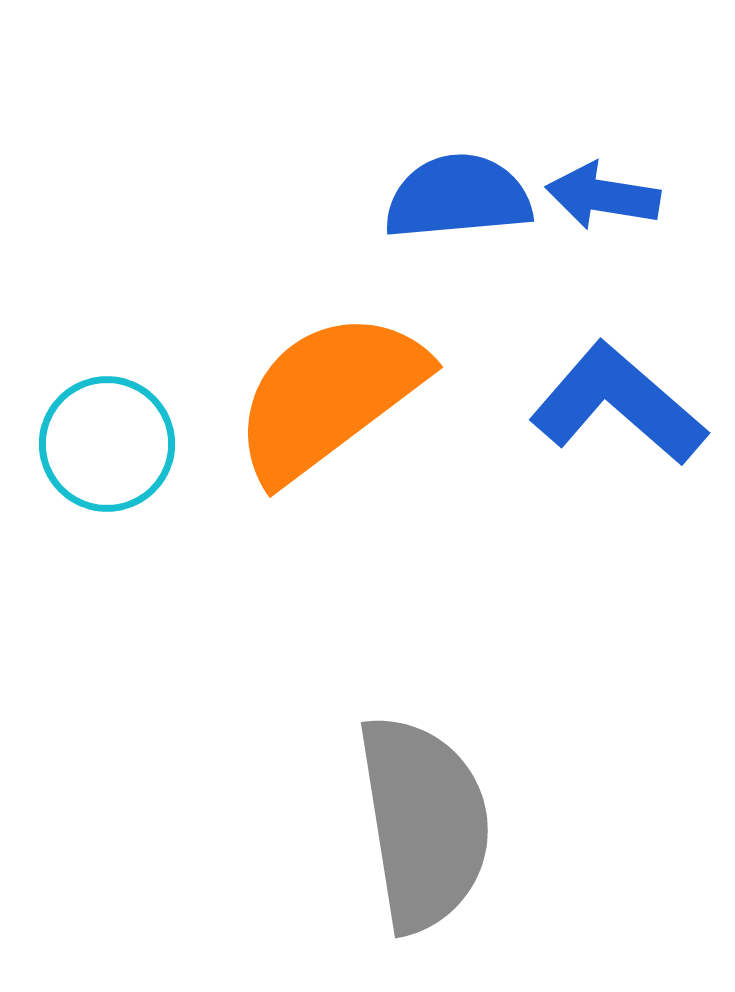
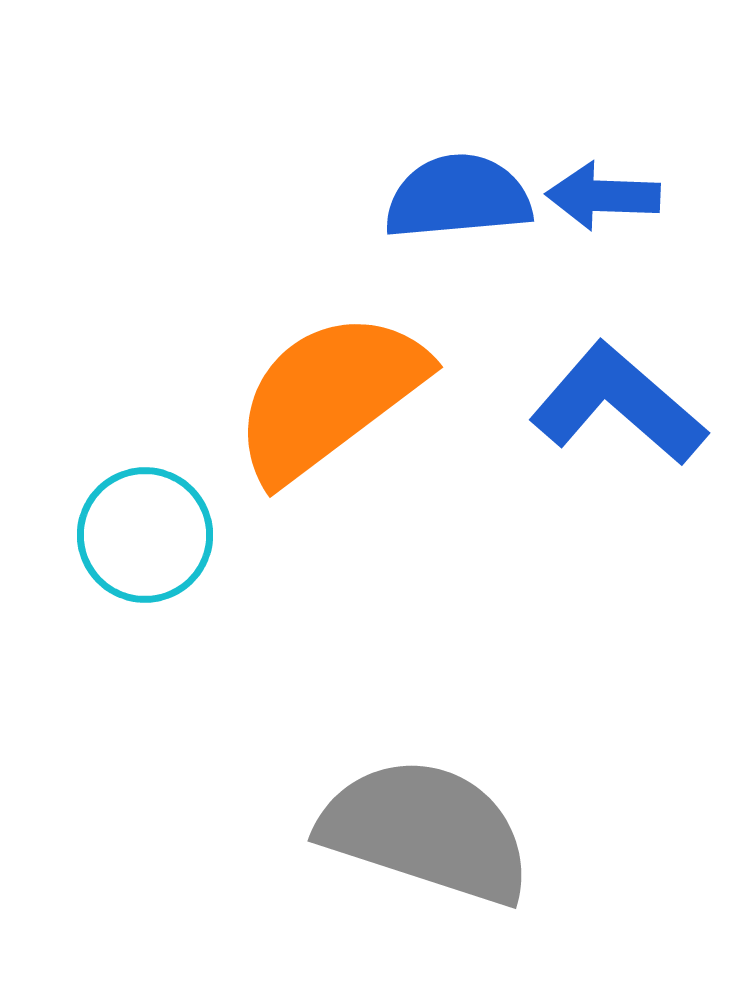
blue arrow: rotated 7 degrees counterclockwise
cyan circle: moved 38 px right, 91 px down
gray semicircle: moved 2 px right, 8 px down; rotated 63 degrees counterclockwise
